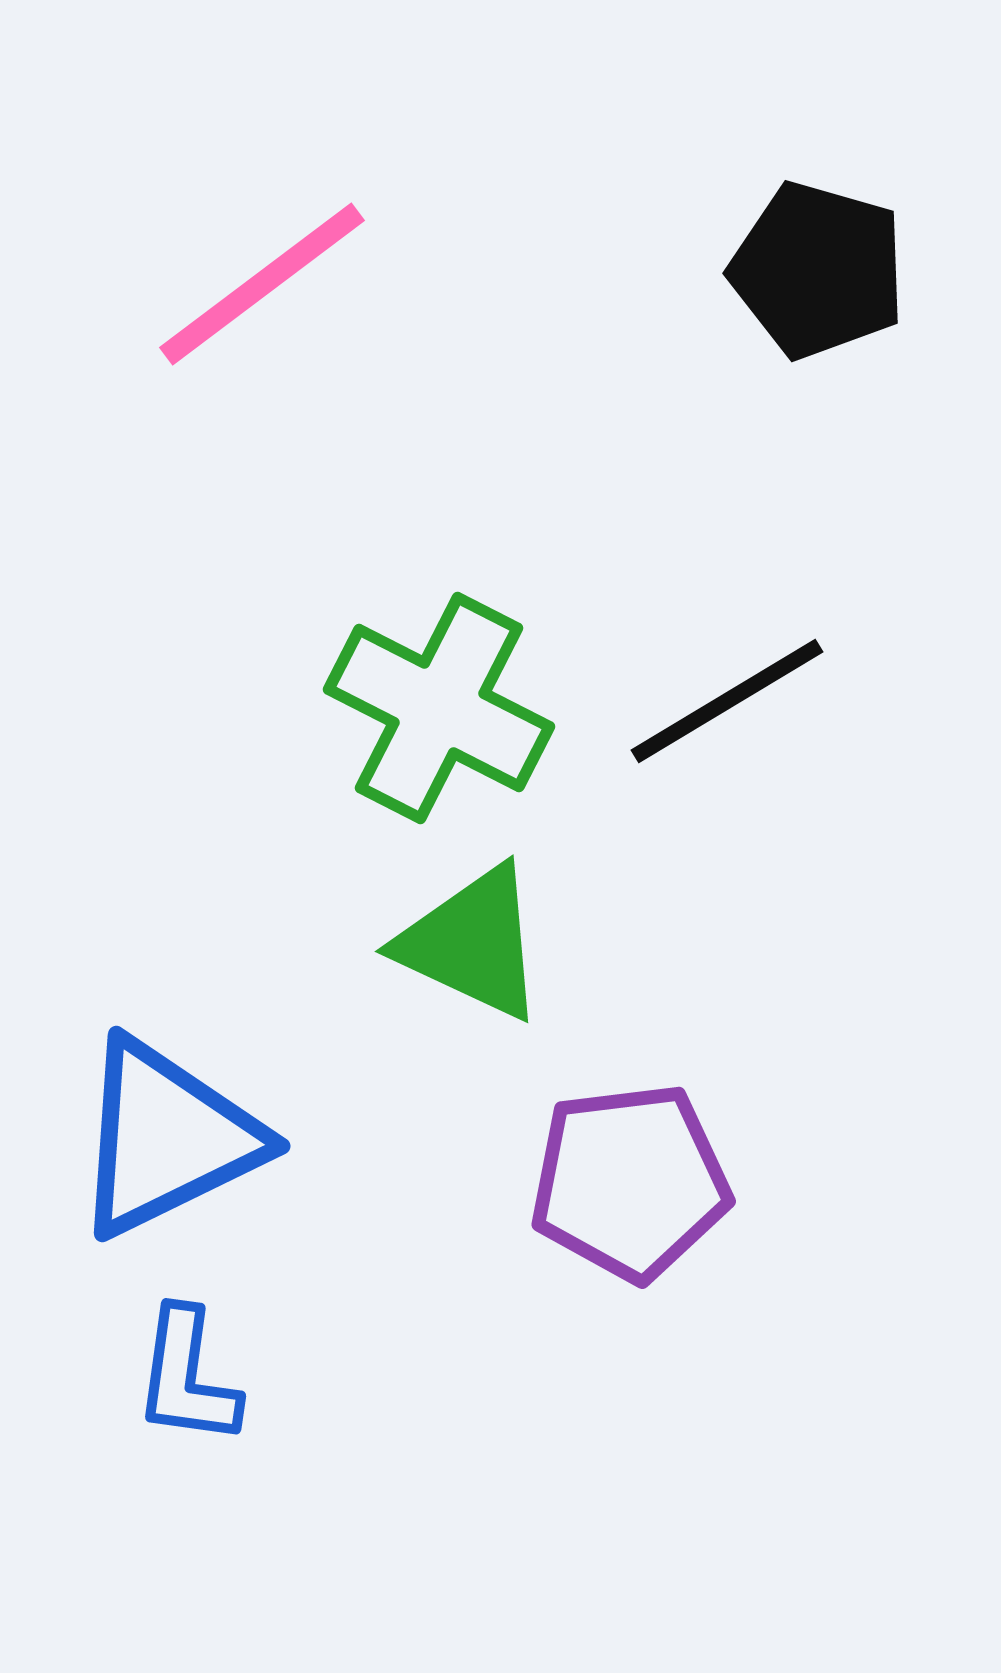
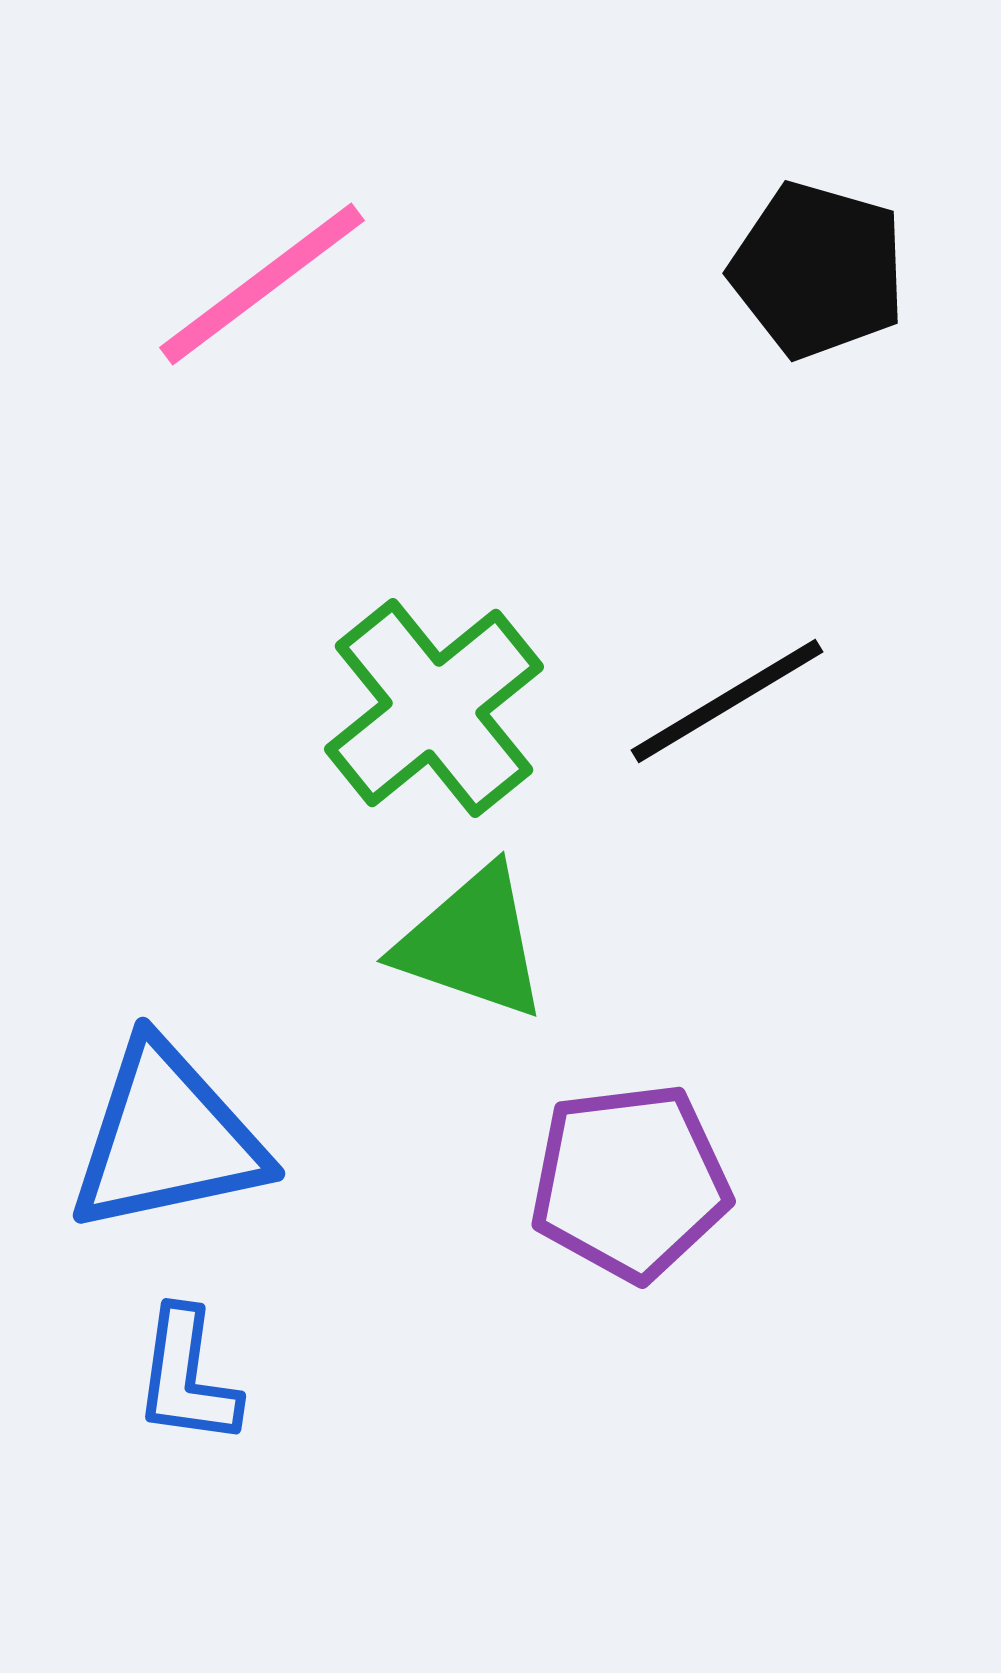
green cross: moved 5 px left; rotated 24 degrees clockwise
green triangle: rotated 6 degrees counterclockwise
blue triangle: rotated 14 degrees clockwise
